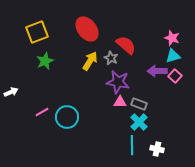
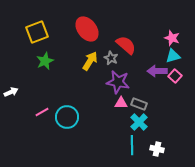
pink triangle: moved 1 px right, 1 px down
